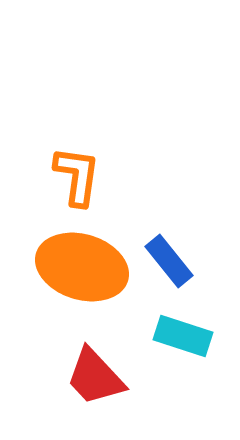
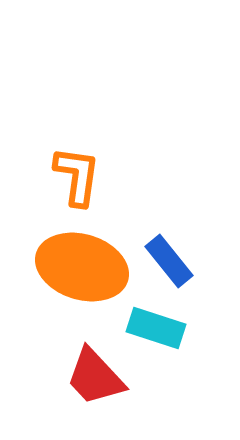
cyan rectangle: moved 27 px left, 8 px up
